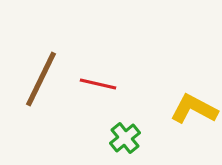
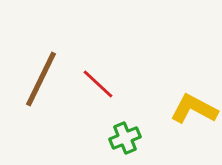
red line: rotated 30 degrees clockwise
green cross: rotated 16 degrees clockwise
